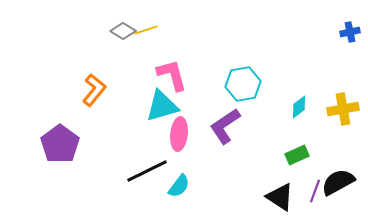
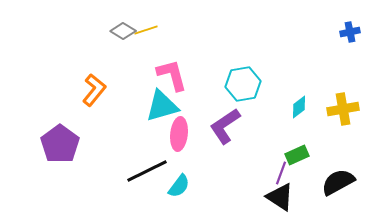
purple line: moved 34 px left, 18 px up
